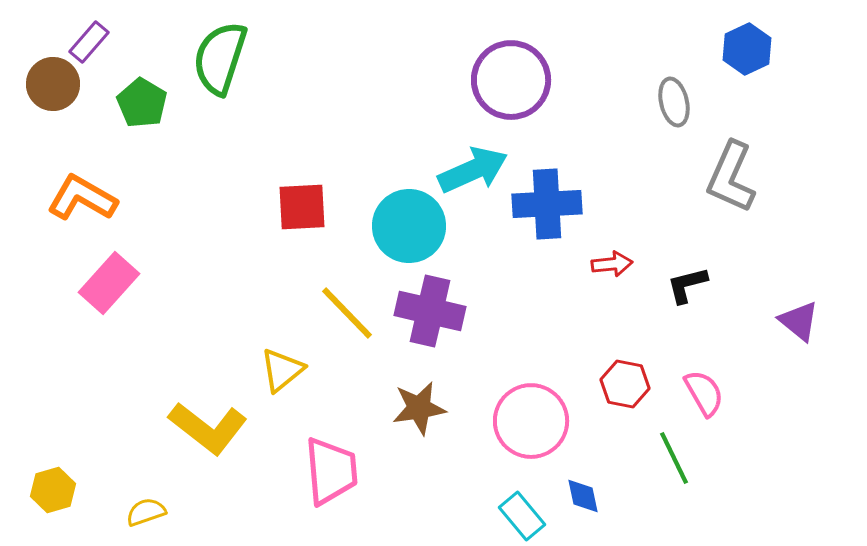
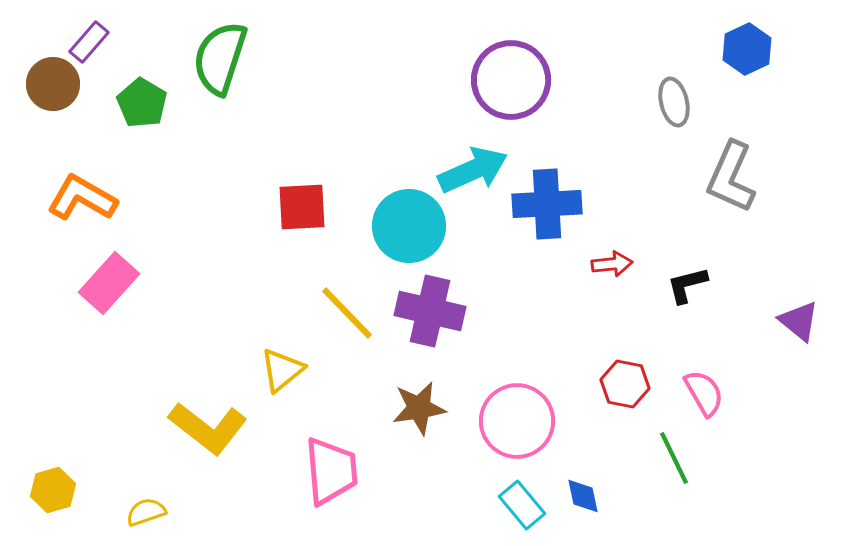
pink circle: moved 14 px left
cyan rectangle: moved 11 px up
